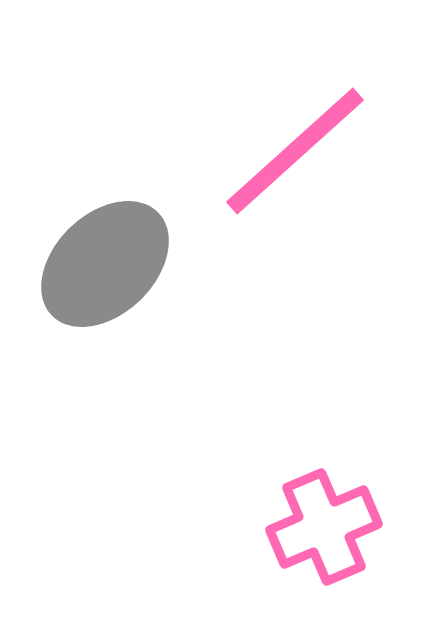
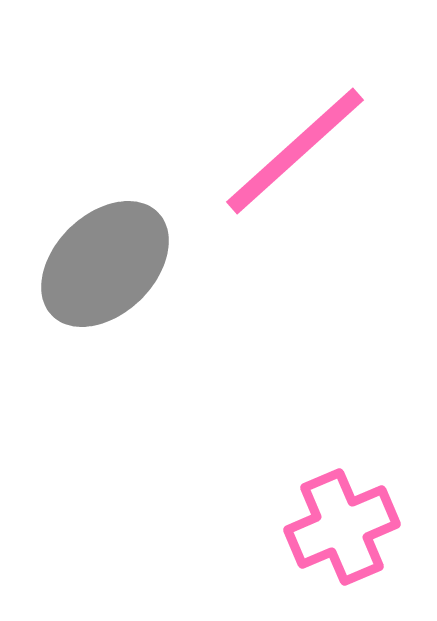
pink cross: moved 18 px right
